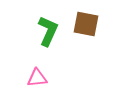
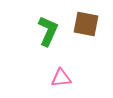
pink triangle: moved 24 px right
